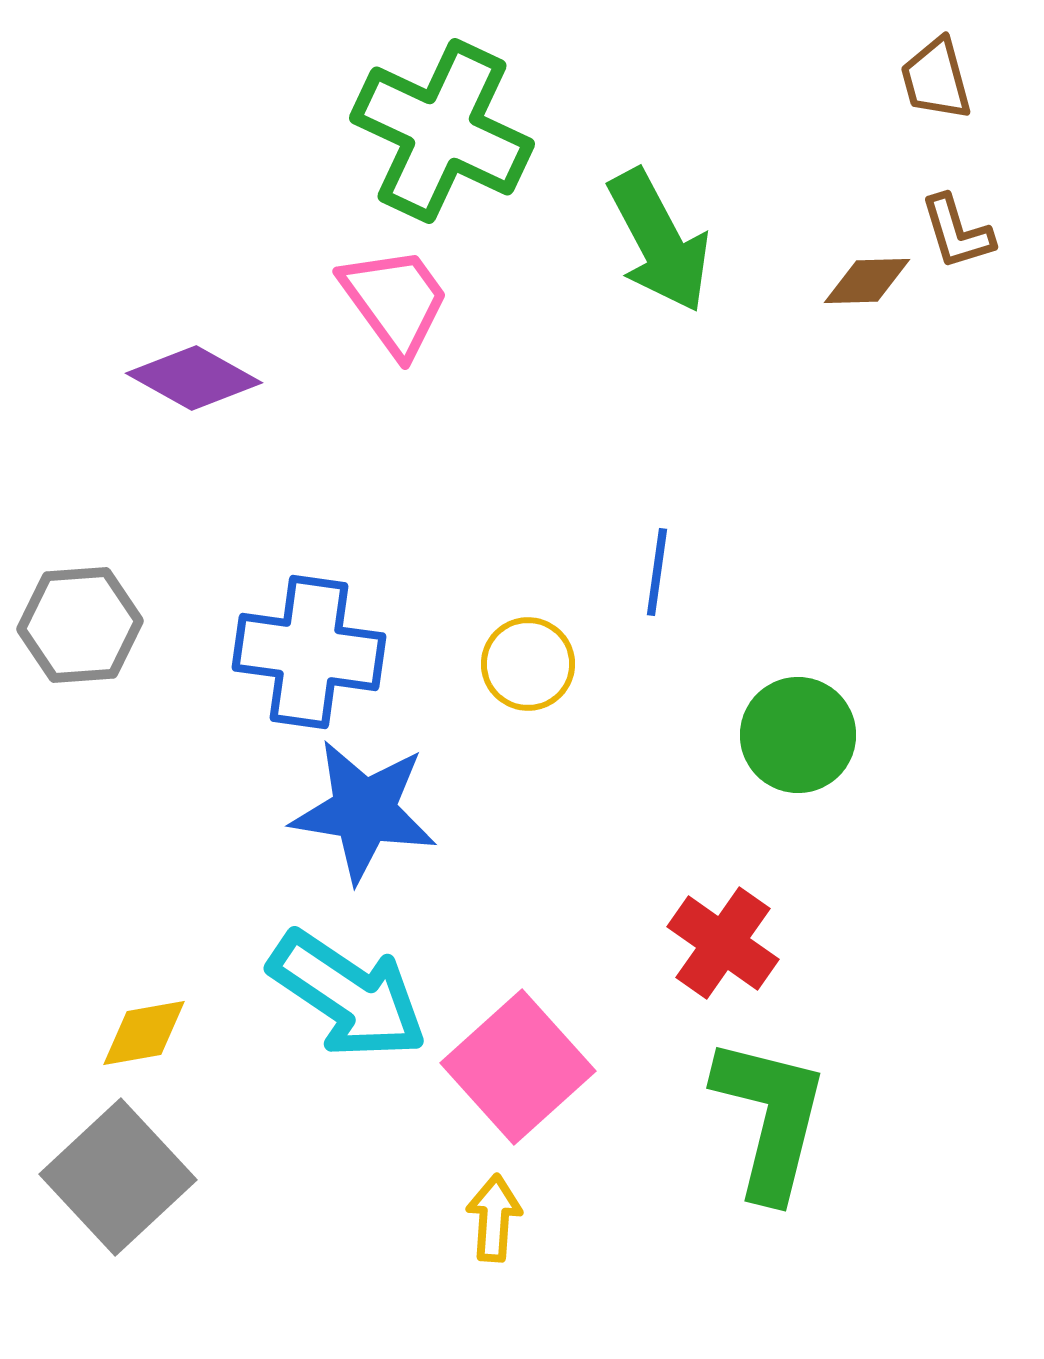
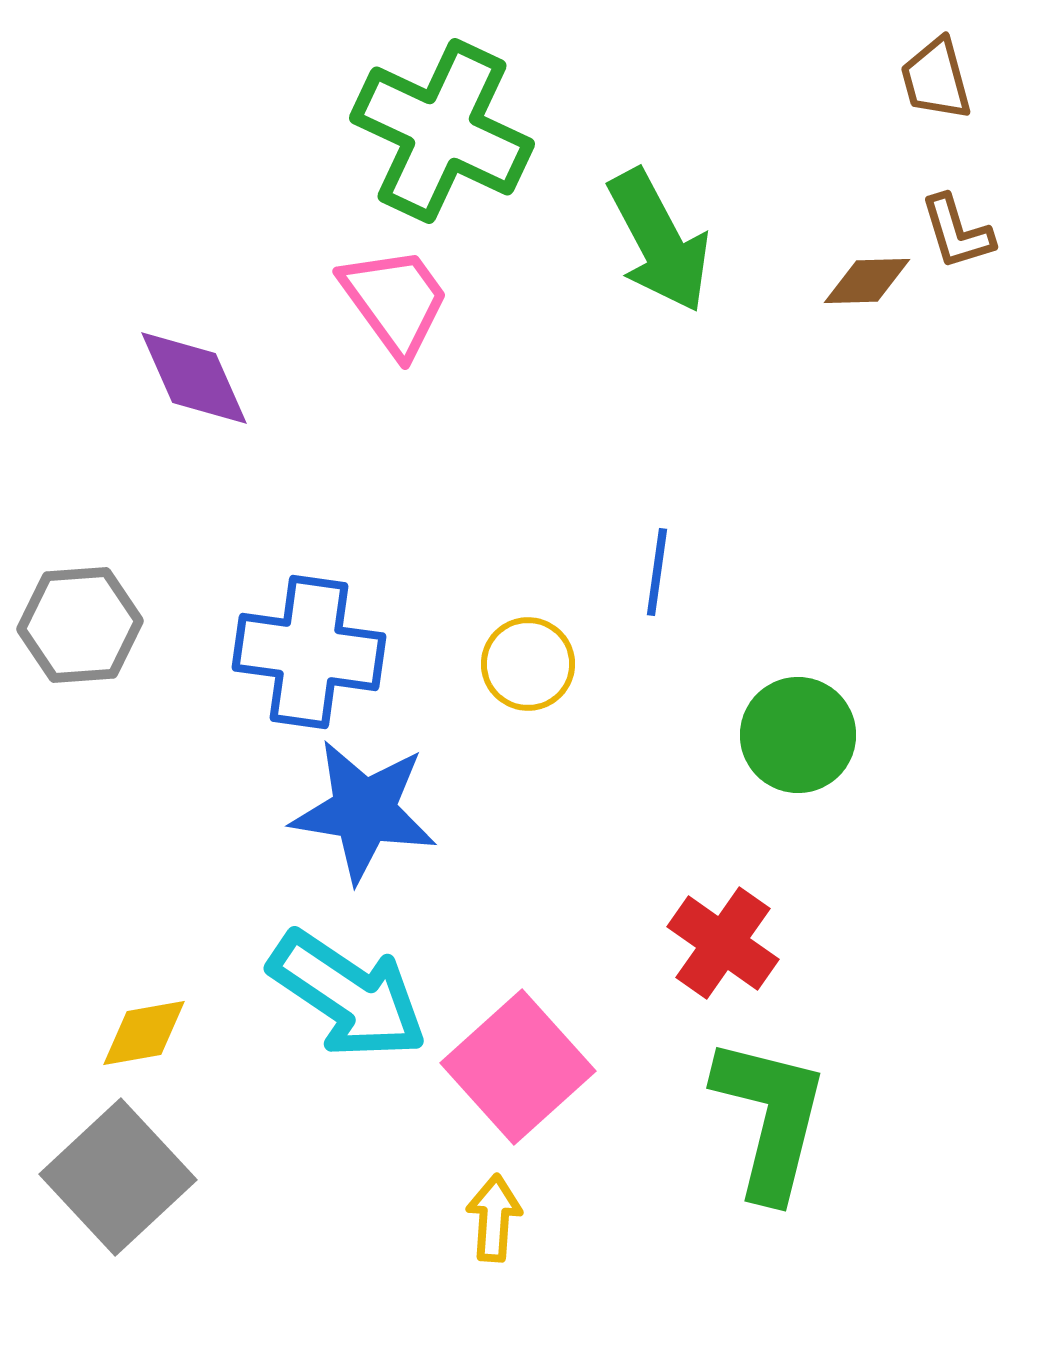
purple diamond: rotated 37 degrees clockwise
